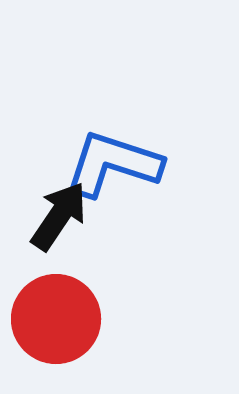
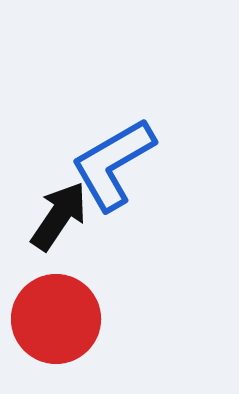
blue L-shape: rotated 48 degrees counterclockwise
